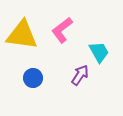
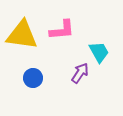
pink L-shape: rotated 148 degrees counterclockwise
purple arrow: moved 2 px up
